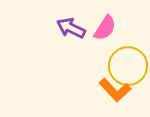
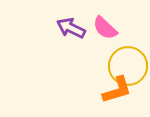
pink semicircle: rotated 100 degrees clockwise
orange L-shape: moved 2 px right; rotated 64 degrees counterclockwise
